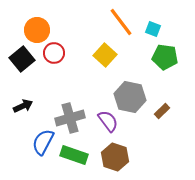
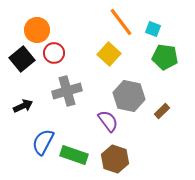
yellow square: moved 4 px right, 1 px up
gray hexagon: moved 1 px left, 1 px up
gray cross: moved 3 px left, 27 px up
brown hexagon: moved 2 px down
